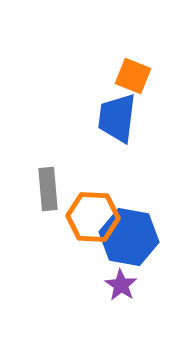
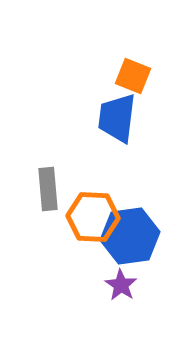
blue hexagon: moved 1 px right, 1 px up; rotated 18 degrees counterclockwise
